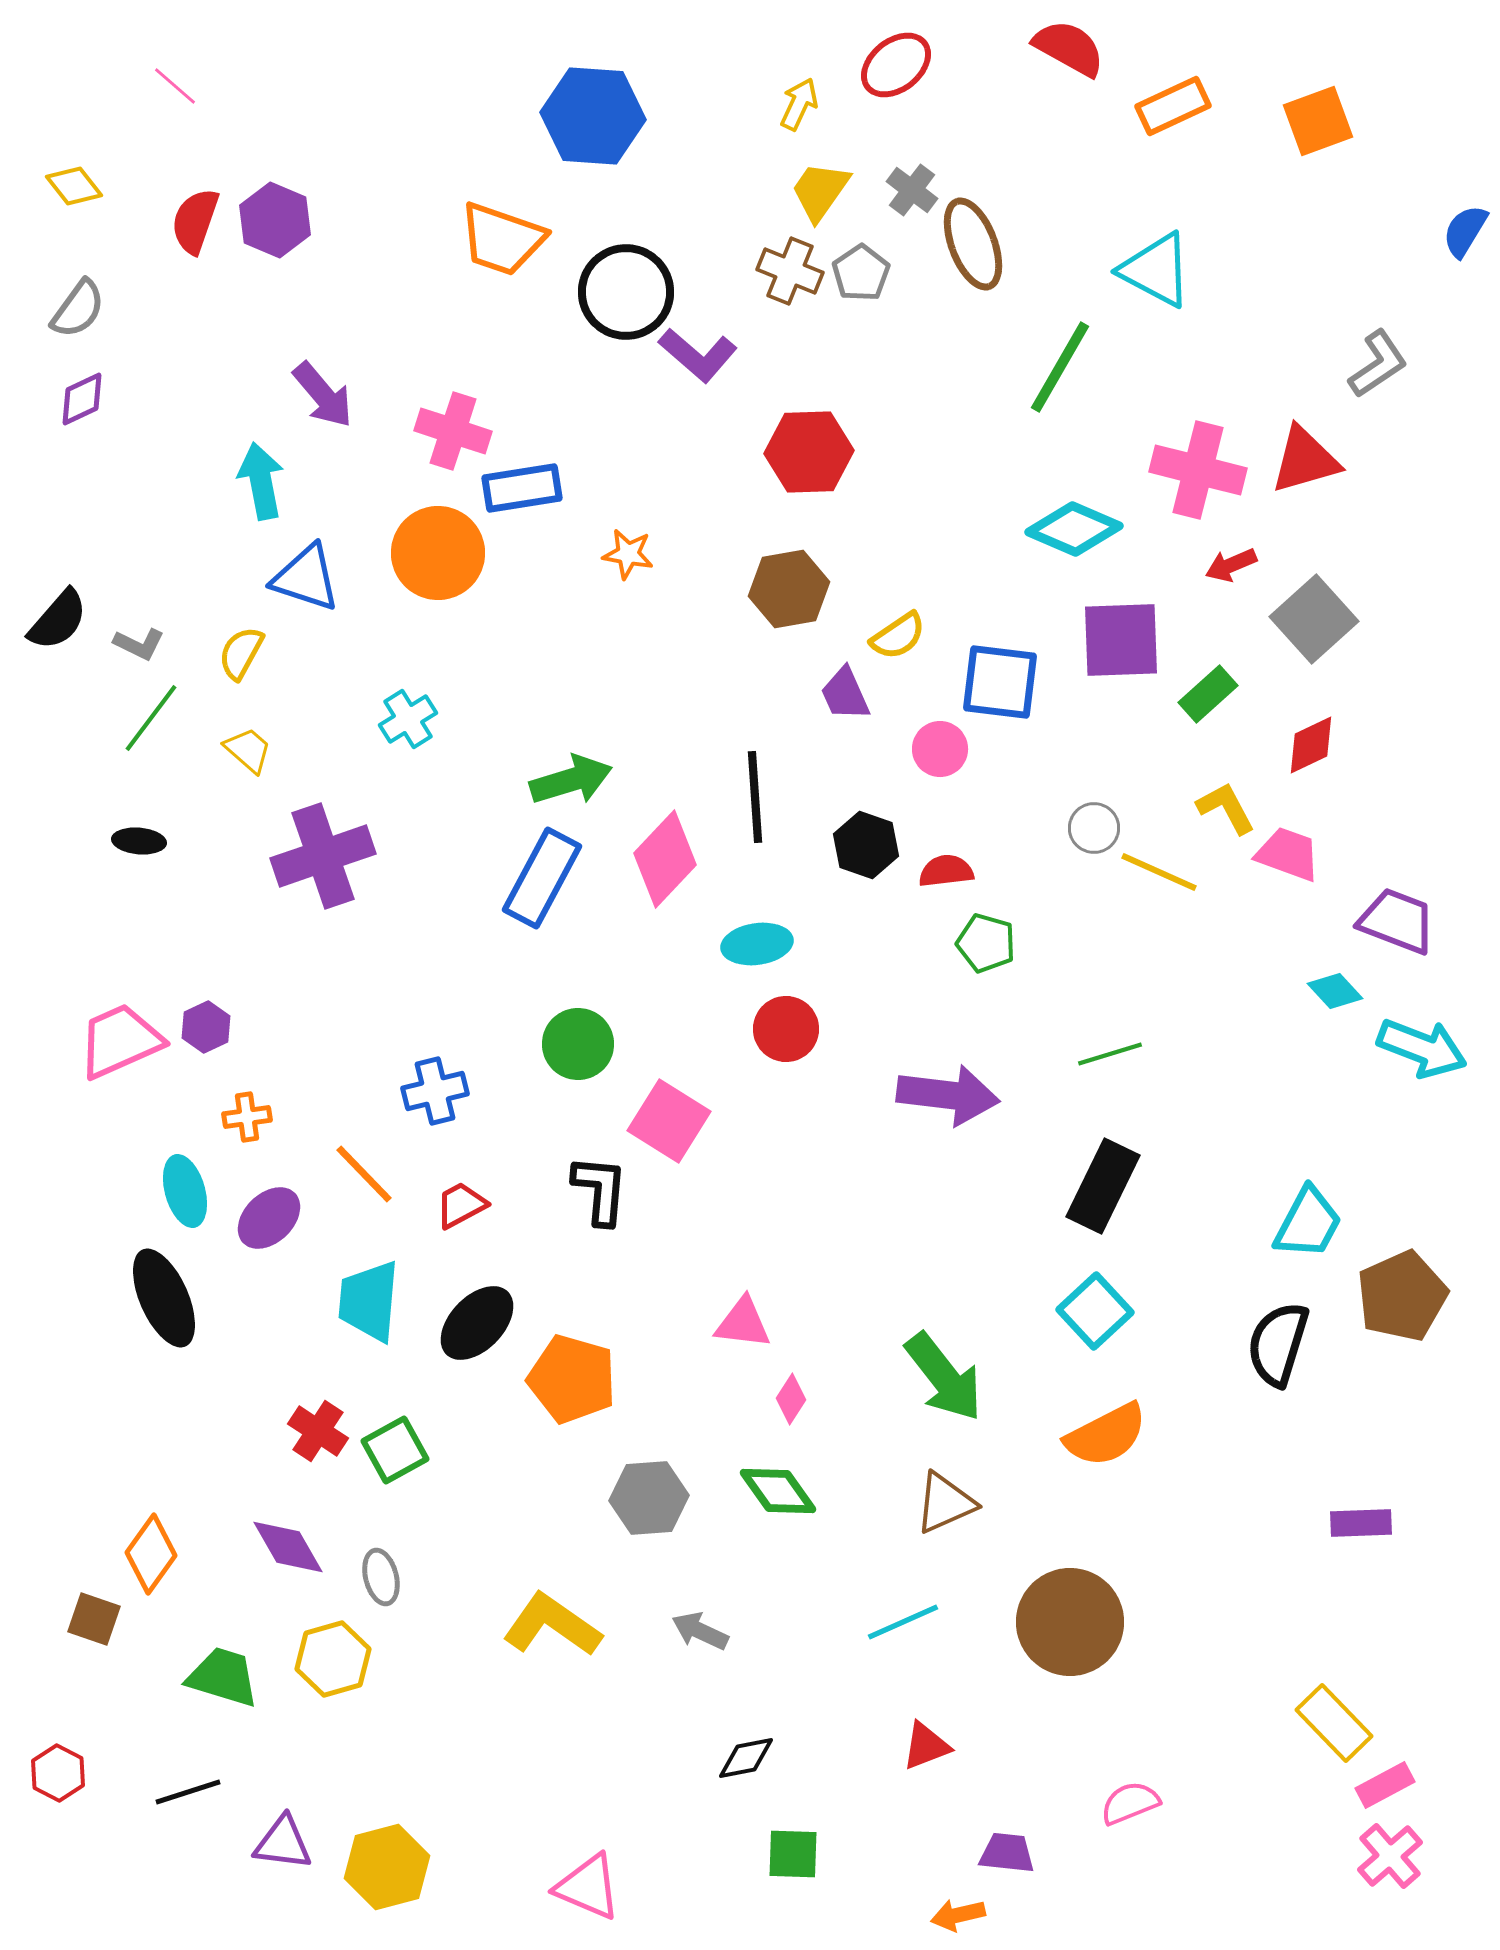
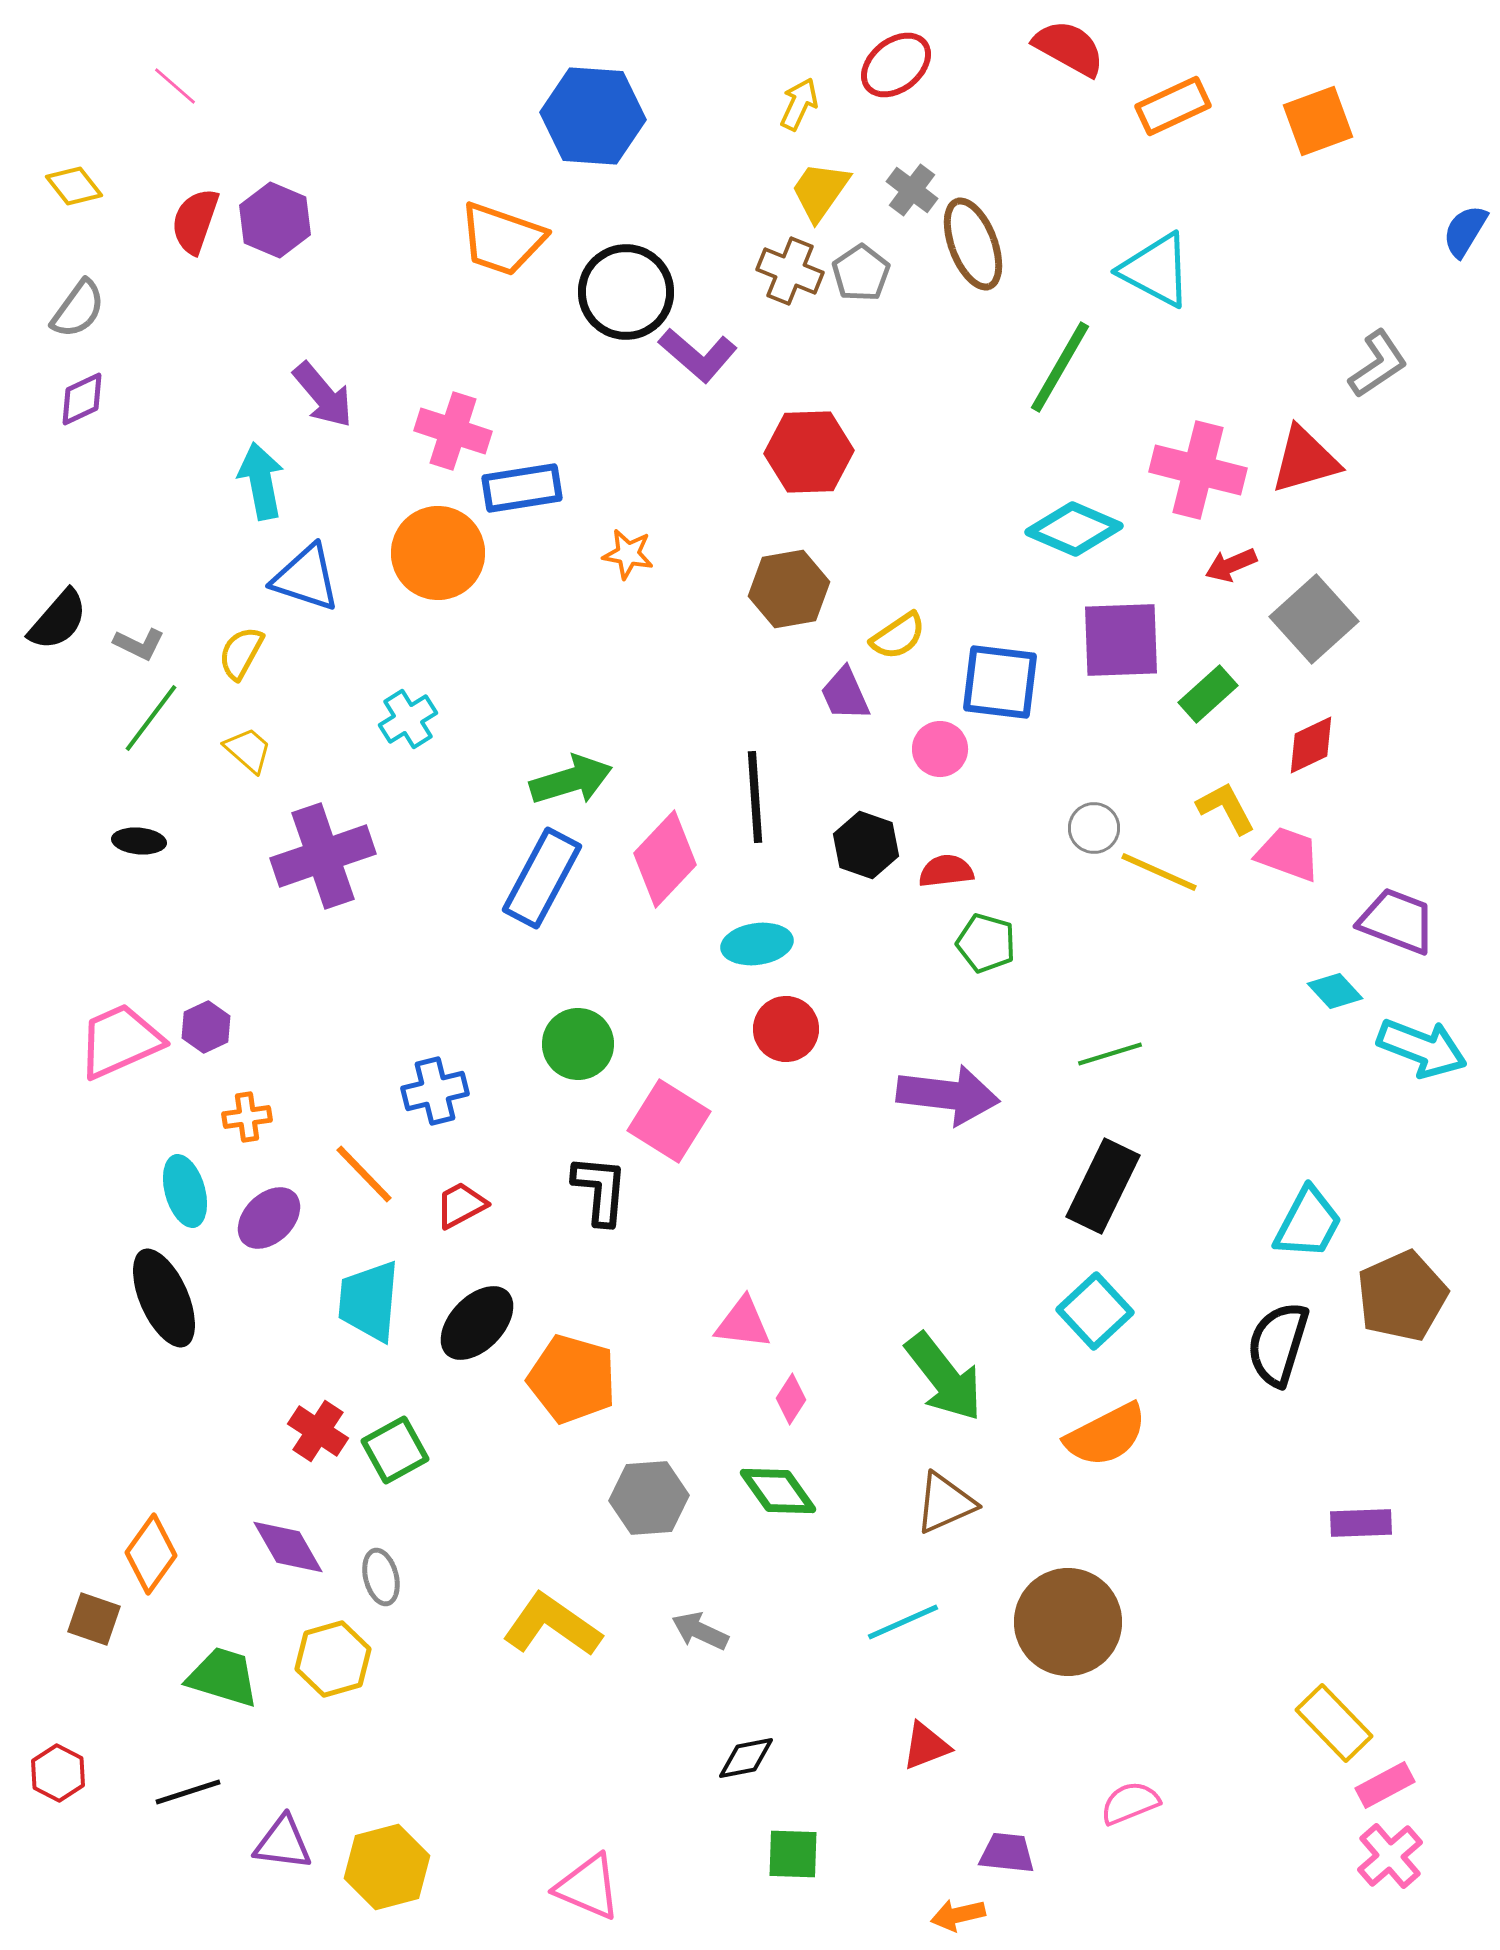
brown circle at (1070, 1622): moved 2 px left
